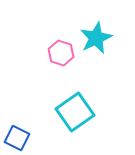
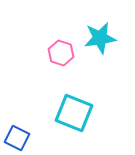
cyan star: moved 4 px right; rotated 16 degrees clockwise
cyan square: moved 1 px left, 1 px down; rotated 33 degrees counterclockwise
